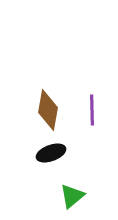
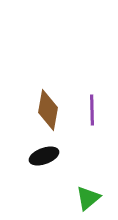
black ellipse: moved 7 px left, 3 px down
green triangle: moved 16 px right, 2 px down
